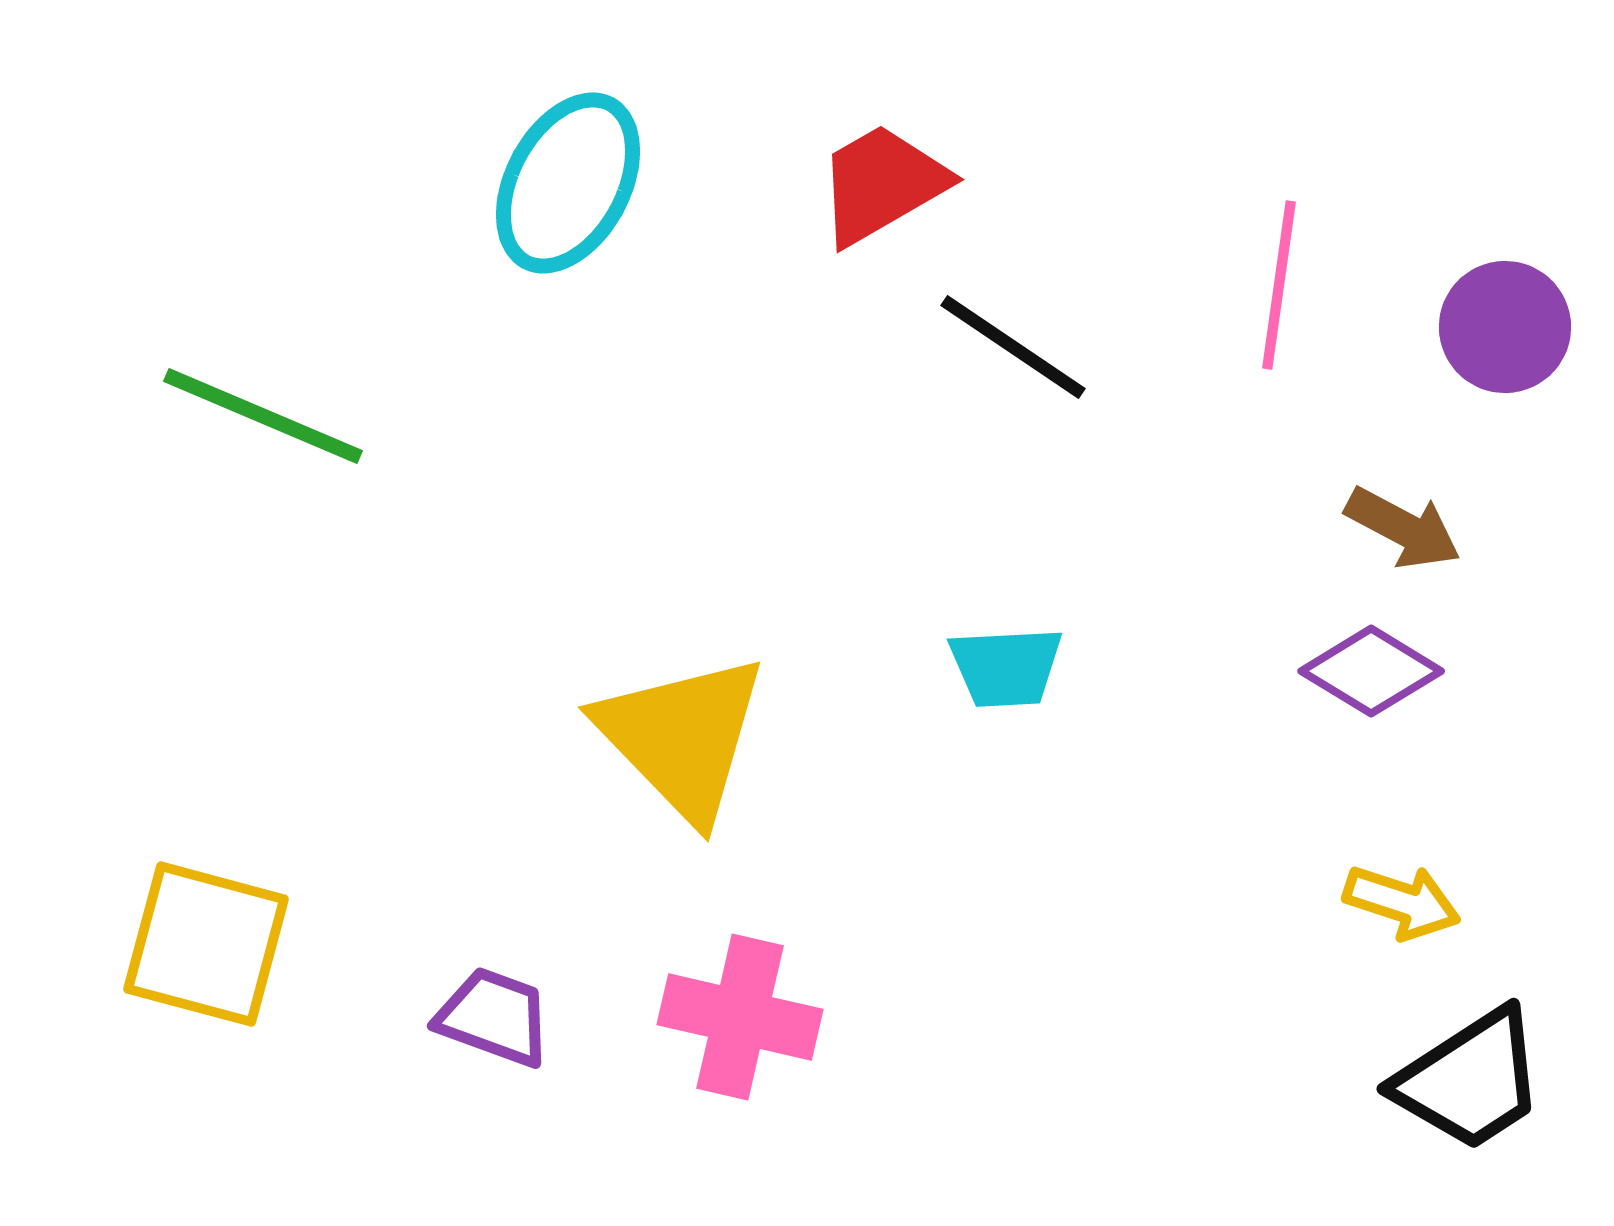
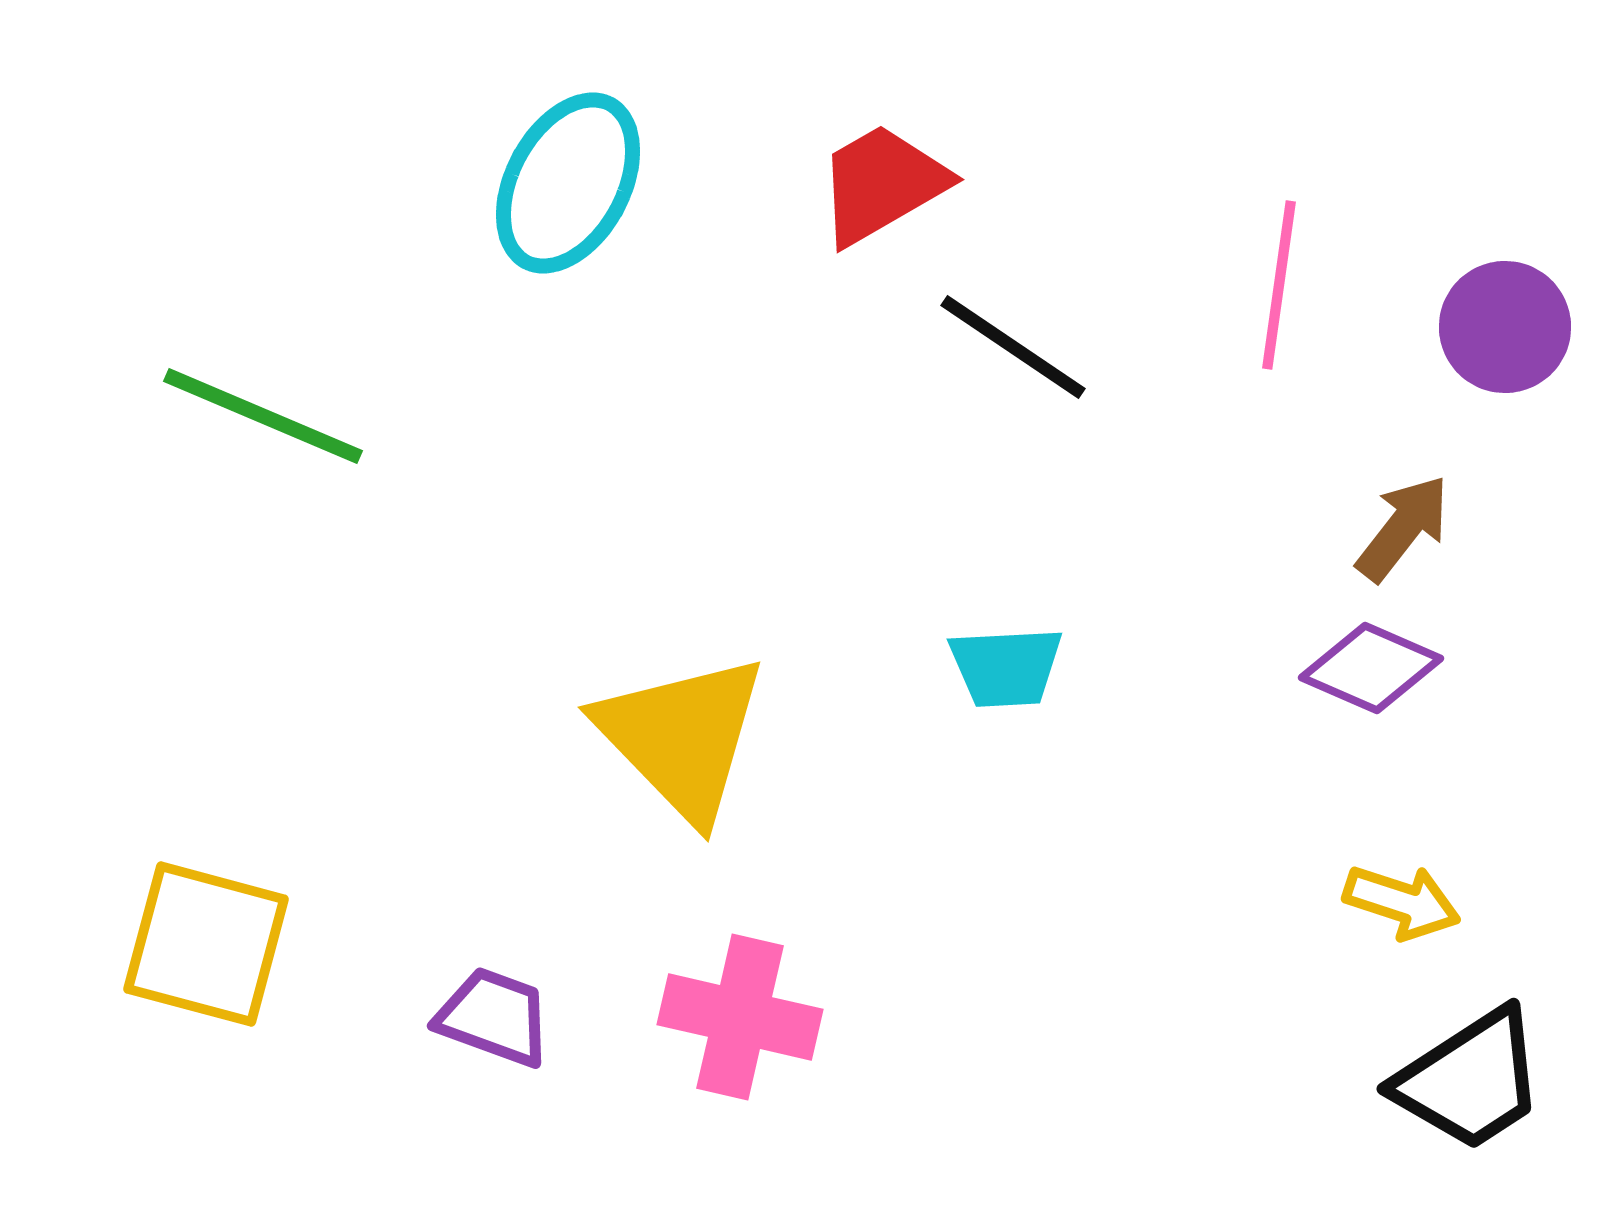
brown arrow: rotated 80 degrees counterclockwise
purple diamond: moved 3 px up; rotated 8 degrees counterclockwise
